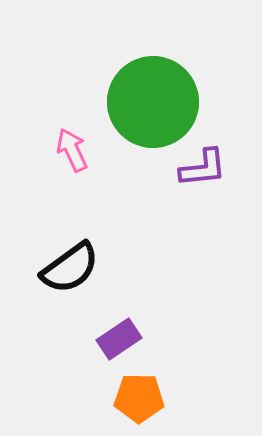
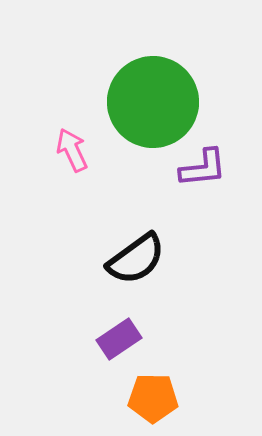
black semicircle: moved 66 px right, 9 px up
orange pentagon: moved 14 px right
